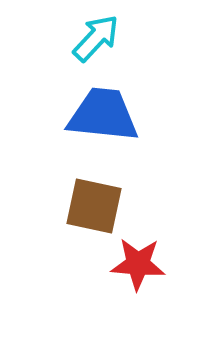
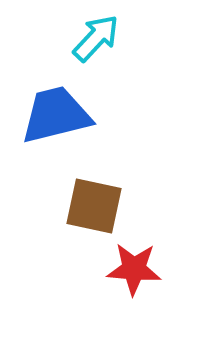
blue trapezoid: moved 47 px left; rotated 20 degrees counterclockwise
red star: moved 4 px left, 5 px down
